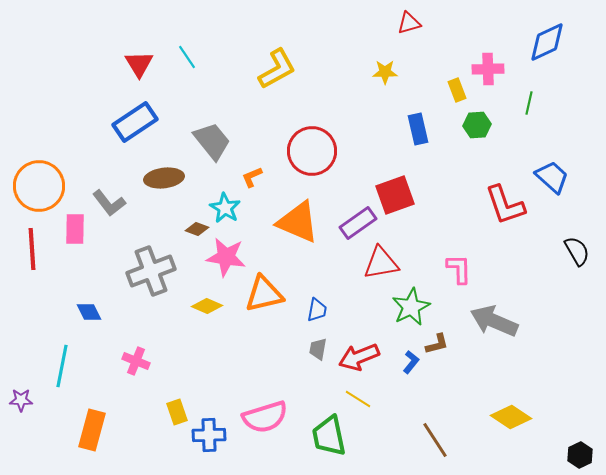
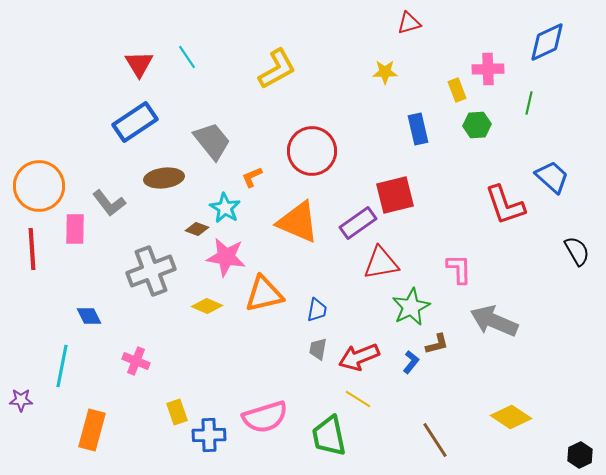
red square at (395, 195): rotated 6 degrees clockwise
blue diamond at (89, 312): moved 4 px down
